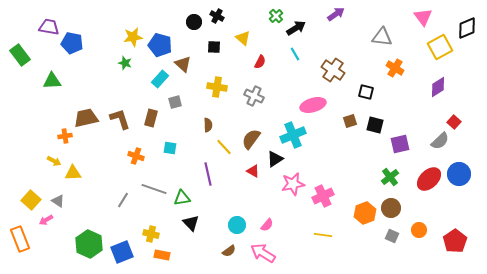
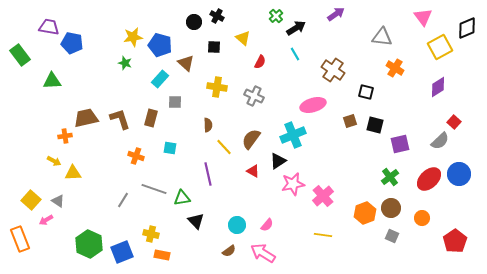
brown triangle at (183, 64): moved 3 px right, 1 px up
gray square at (175, 102): rotated 16 degrees clockwise
black triangle at (275, 159): moved 3 px right, 2 px down
pink cross at (323, 196): rotated 15 degrees counterclockwise
black triangle at (191, 223): moved 5 px right, 2 px up
orange circle at (419, 230): moved 3 px right, 12 px up
